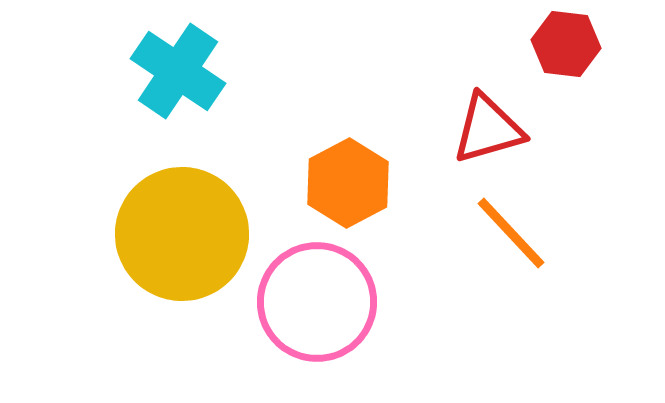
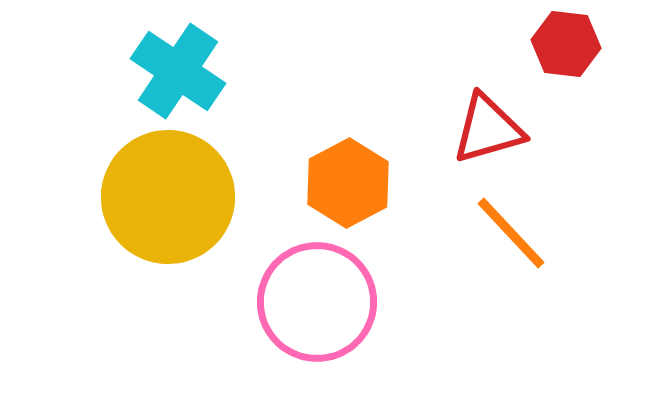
yellow circle: moved 14 px left, 37 px up
